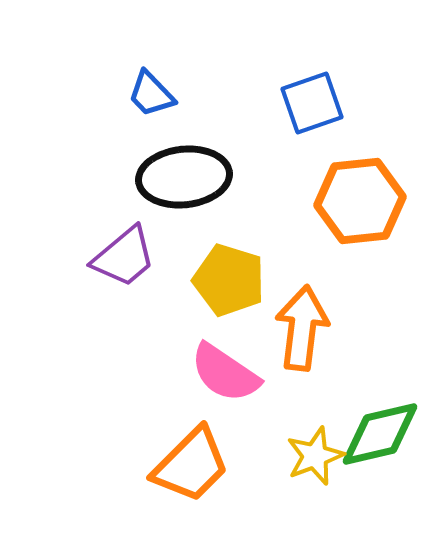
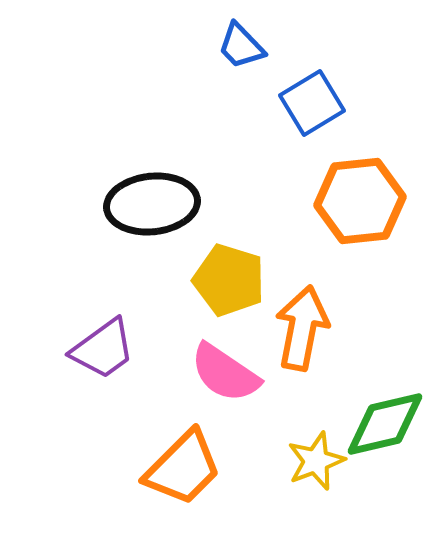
blue trapezoid: moved 90 px right, 48 px up
blue square: rotated 12 degrees counterclockwise
black ellipse: moved 32 px left, 27 px down
purple trapezoid: moved 21 px left, 92 px down; rotated 4 degrees clockwise
orange arrow: rotated 4 degrees clockwise
green diamond: moved 5 px right, 10 px up
yellow star: moved 1 px right, 5 px down
orange trapezoid: moved 8 px left, 3 px down
